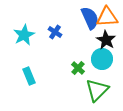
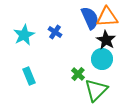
green cross: moved 6 px down
green triangle: moved 1 px left
